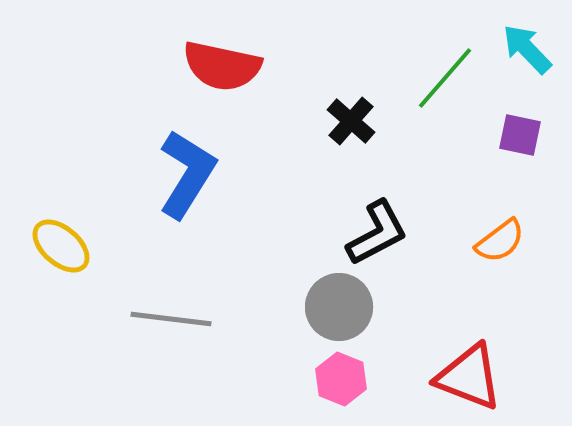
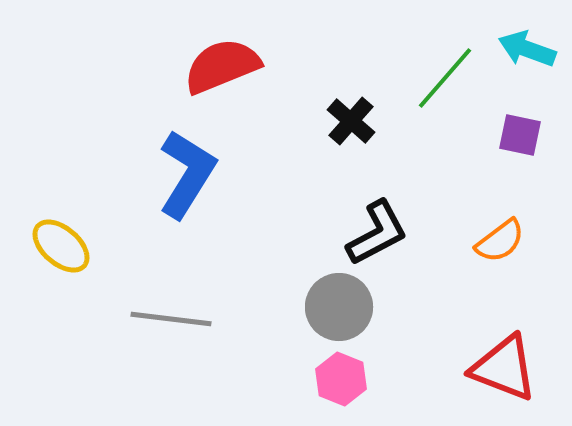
cyan arrow: rotated 26 degrees counterclockwise
red semicircle: rotated 146 degrees clockwise
red triangle: moved 35 px right, 9 px up
